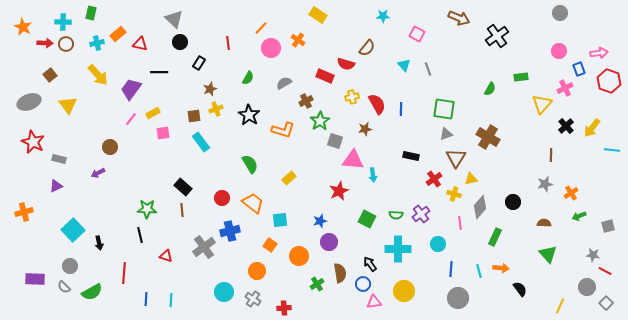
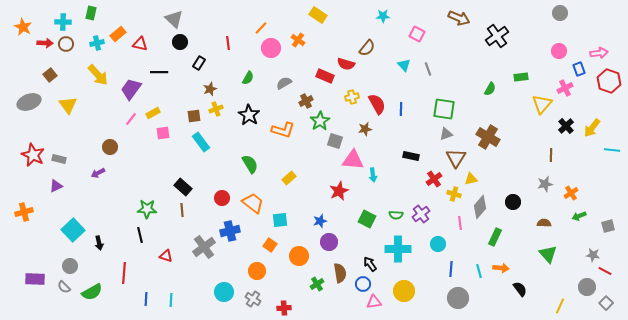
red star at (33, 142): moved 13 px down
